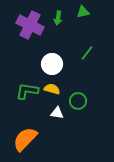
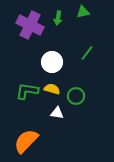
white circle: moved 2 px up
green circle: moved 2 px left, 5 px up
orange semicircle: moved 1 px right, 2 px down
